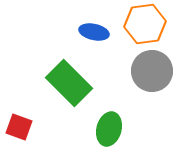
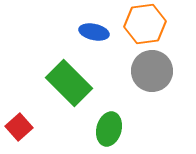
red square: rotated 28 degrees clockwise
